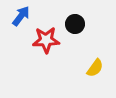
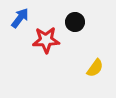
blue arrow: moved 1 px left, 2 px down
black circle: moved 2 px up
